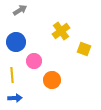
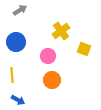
pink circle: moved 14 px right, 5 px up
blue arrow: moved 3 px right, 2 px down; rotated 32 degrees clockwise
